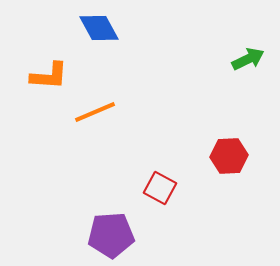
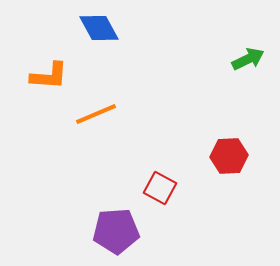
orange line: moved 1 px right, 2 px down
purple pentagon: moved 5 px right, 4 px up
